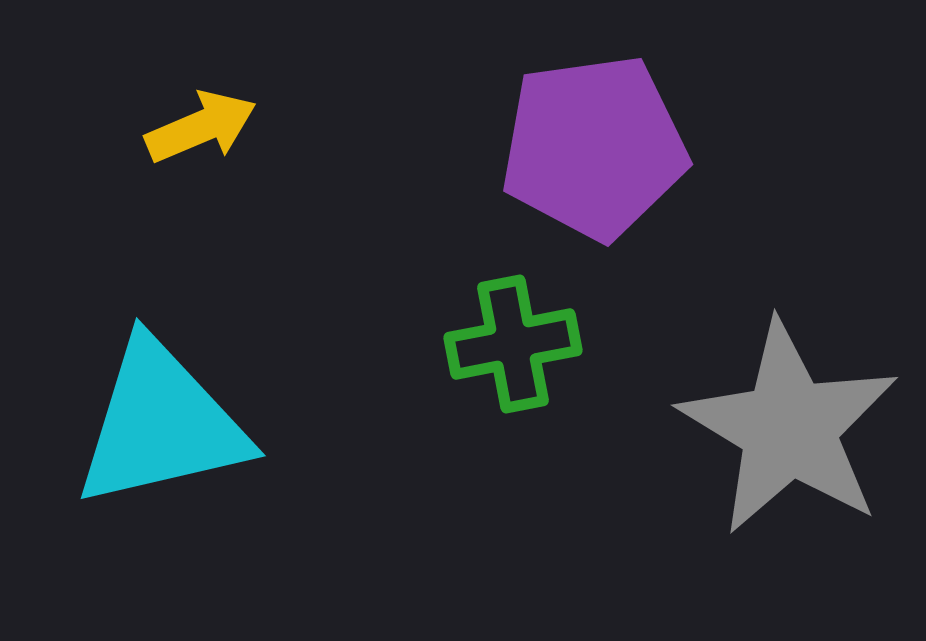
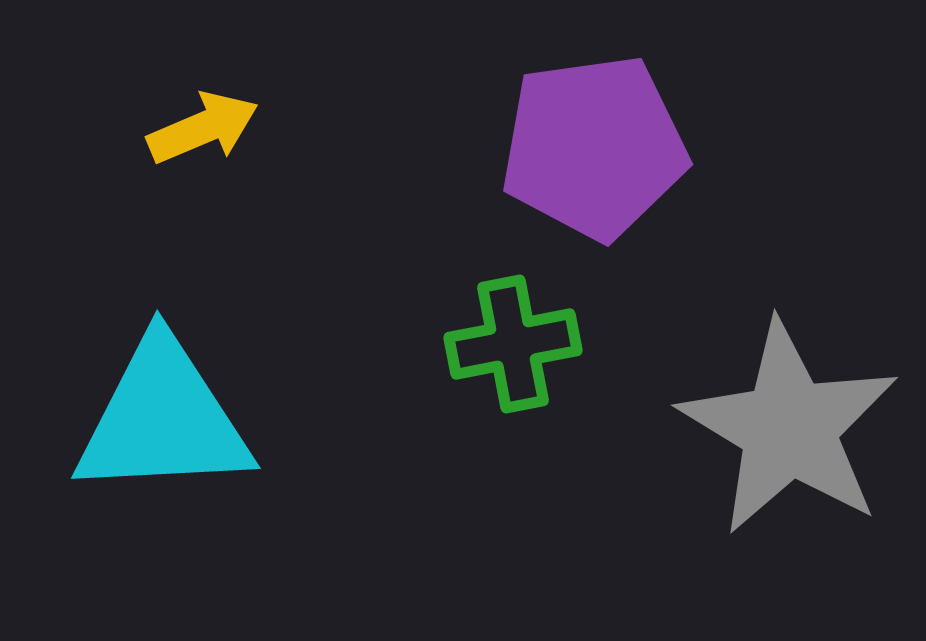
yellow arrow: moved 2 px right, 1 px down
cyan triangle: moved 2 px right, 5 px up; rotated 10 degrees clockwise
